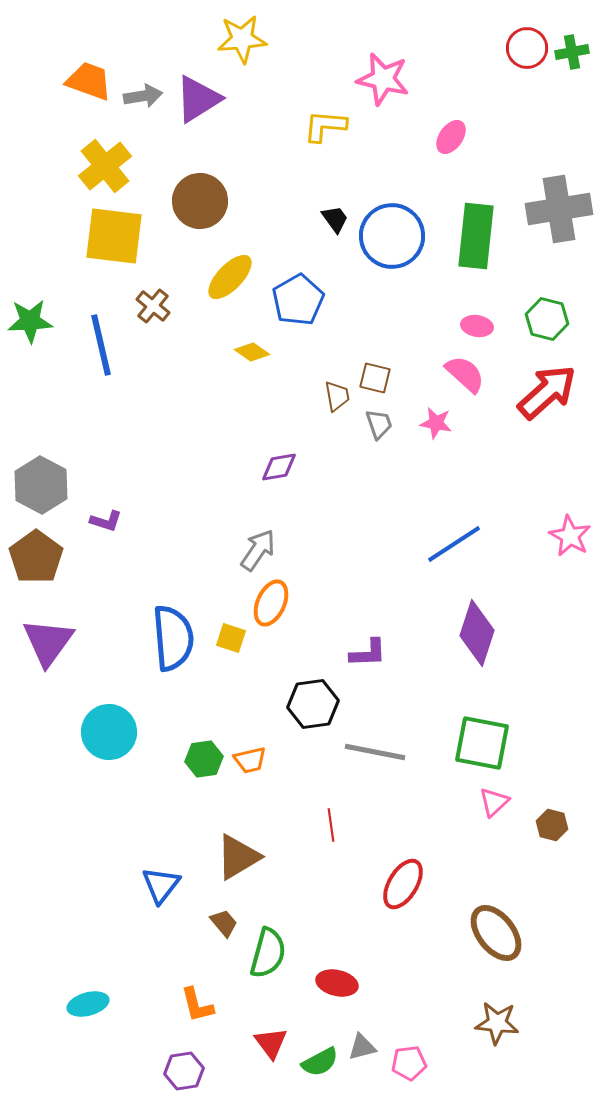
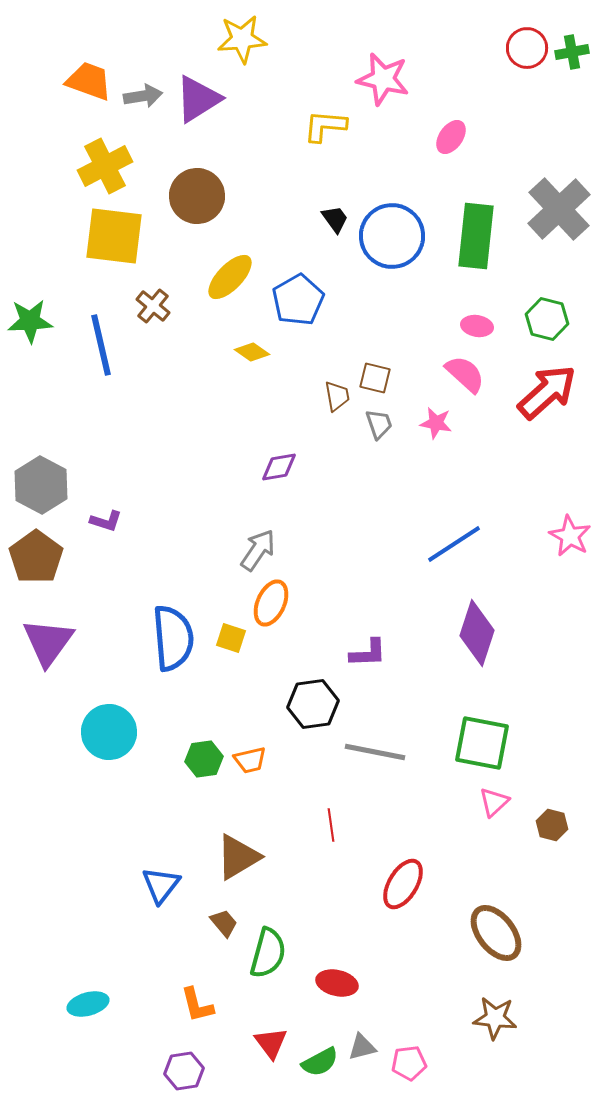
yellow cross at (105, 166): rotated 12 degrees clockwise
brown circle at (200, 201): moved 3 px left, 5 px up
gray cross at (559, 209): rotated 34 degrees counterclockwise
brown star at (497, 1023): moved 2 px left, 5 px up
